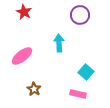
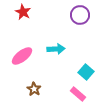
red star: moved 1 px left
cyan arrow: moved 3 px left, 6 px down; rotated 90 degrees clockwise
pink rectangle: rotated 28 degrees clockwise
